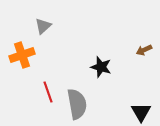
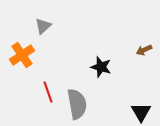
orange cross: rotated 15 degrees counterclockwise
